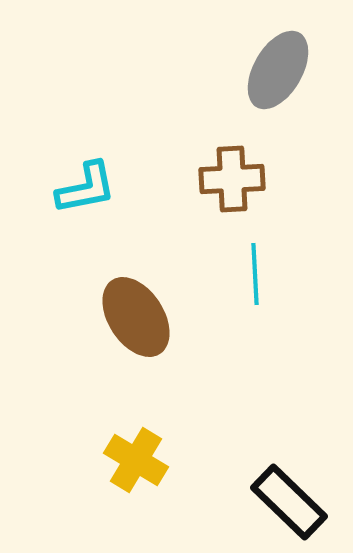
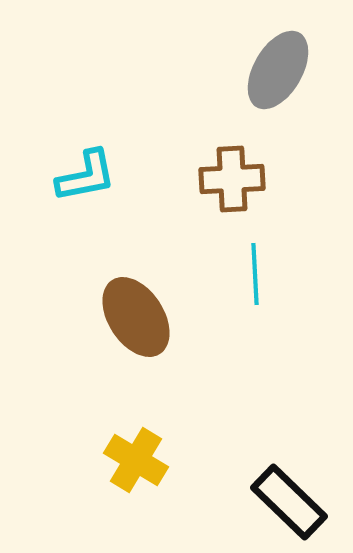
cyan L-shape: moved 12 px up
